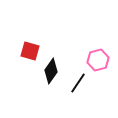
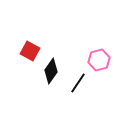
red square: rotated 12 degrees clockwise
pink hexagon: moved 1 px right
